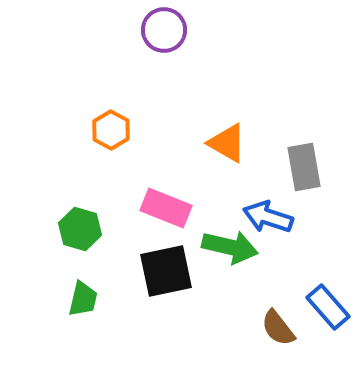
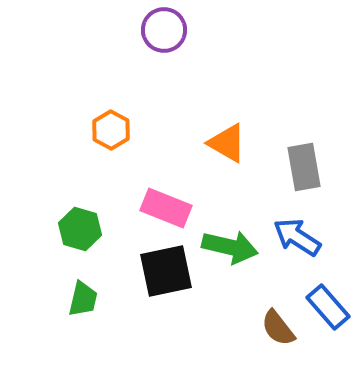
blue arrow: moved 29 px right, 20 px down; rotated 15 degrees clockwise
